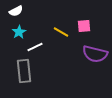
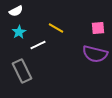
pink square: moved 14 px right, 2 px down
yellow line: moved 5 px left, 4 px up
white line: moved 3 px right, 2 px up
gray rectangle: moved 2 px left; rotated 20 degrees counterclockwise
